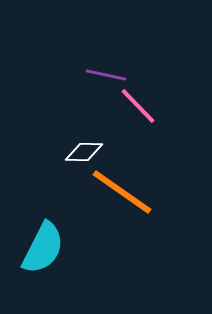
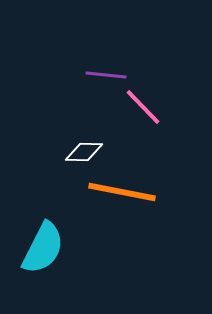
purple line: rotated 6 degrees counterclockwise
pink line: moved 5 px right, 1 px down
orange line: rotated 24 degrees counterclockwise
